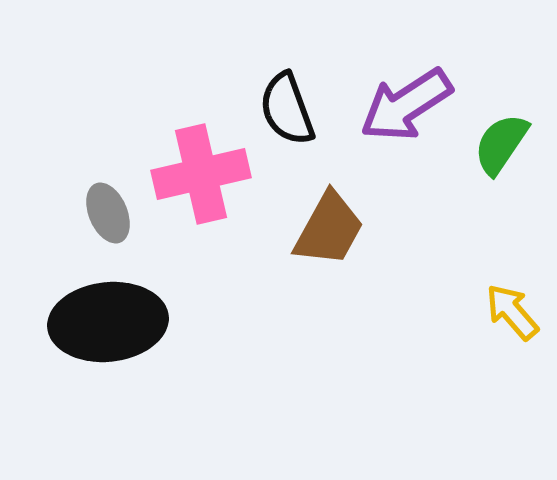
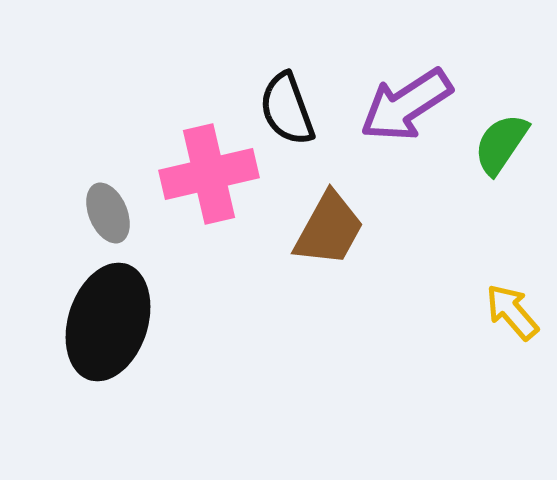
pink cross: moved 8 px right
black ellipse: rotated 66 degrees counterclockwise
